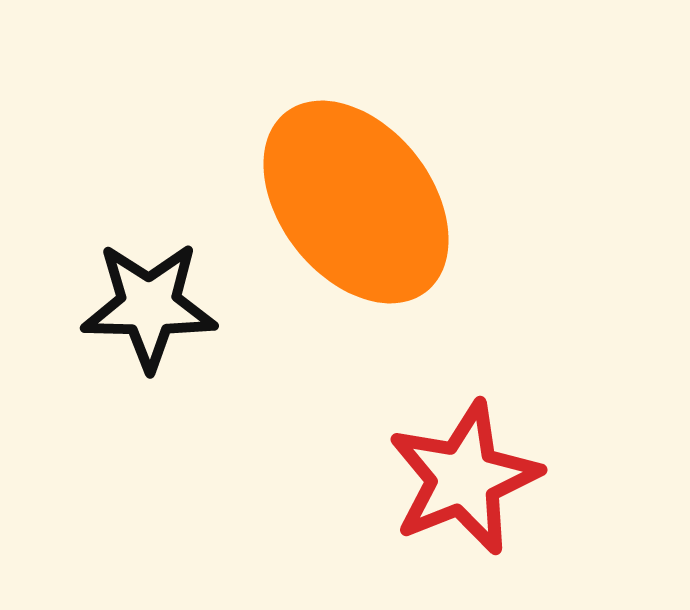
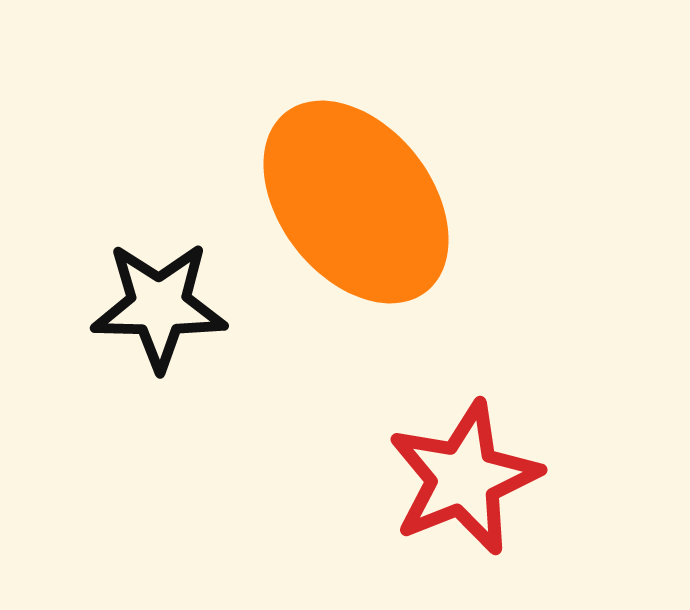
black star: moved 10 px right
